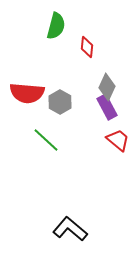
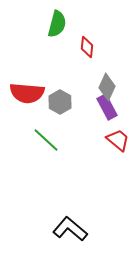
green semicircle: moved 1 px right, 2 px up
